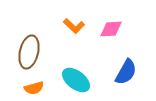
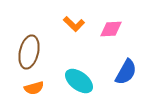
orange L-shape: moved 2 px up
cyan ellipse: moved 3 px right, 1 px down
